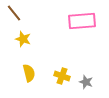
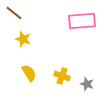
brown line: rotated 12 degrees counterclockwise
yellow semicircle: rotated 18 degrees counterclockwise
gray star: moved 1 px right, 2 px down
